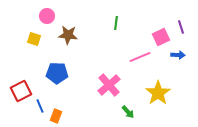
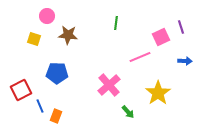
blue arrow: moved 7 px right, 6 px down
red square: moved 1 px up
